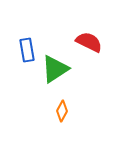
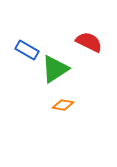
blue rectangle: rotated 50 degrees counterclockwise
orange diamond: moved 1 px right, 6 px up; rotated 70 degrees clockwise
